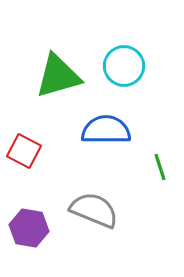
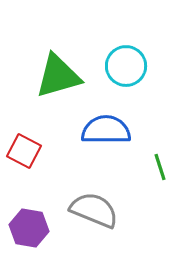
cyan circle: moved 2 px right
